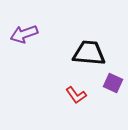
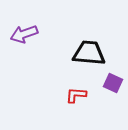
red L-shape: rotated 130 degrees clockwise
